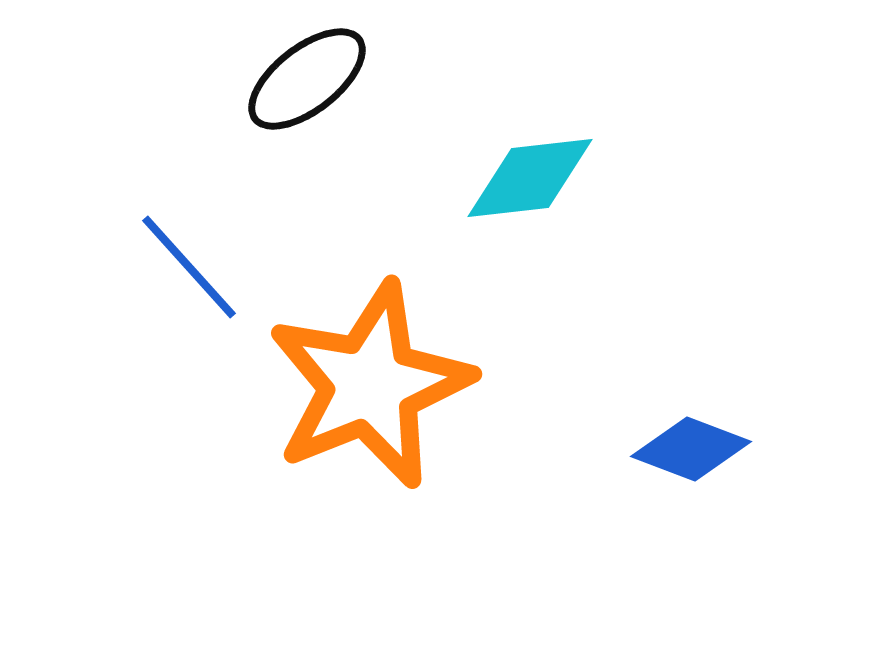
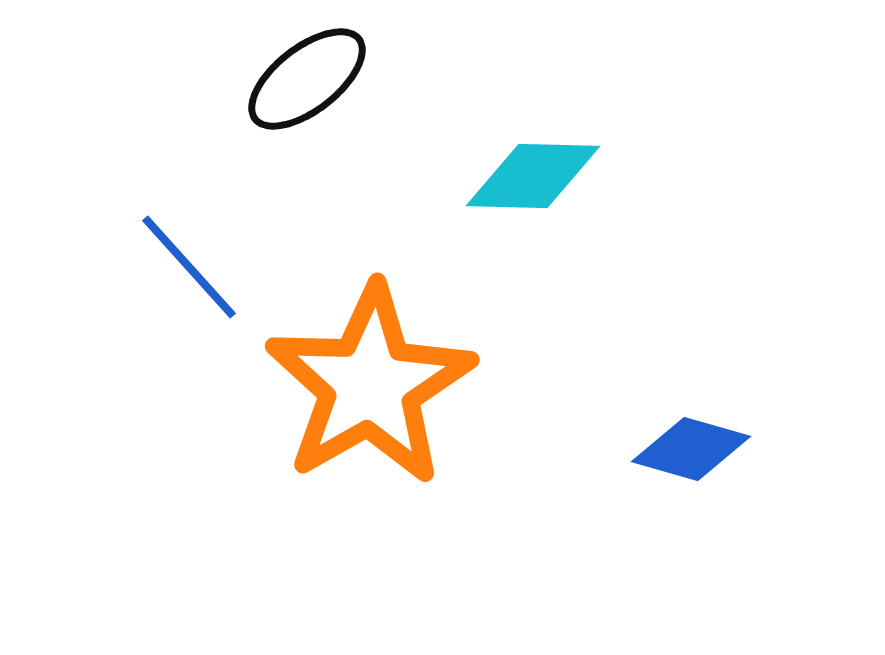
cyan diamond: moved 3 px right, 2 px up; rotated 8 degrees clockwise
orange star: rotated 8 degrees counterclockwise
blue diamond: rotated 5 degrees counterclockwise
